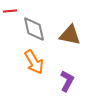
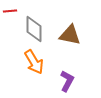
gray diamond: rotated 12 degrees clockwise
